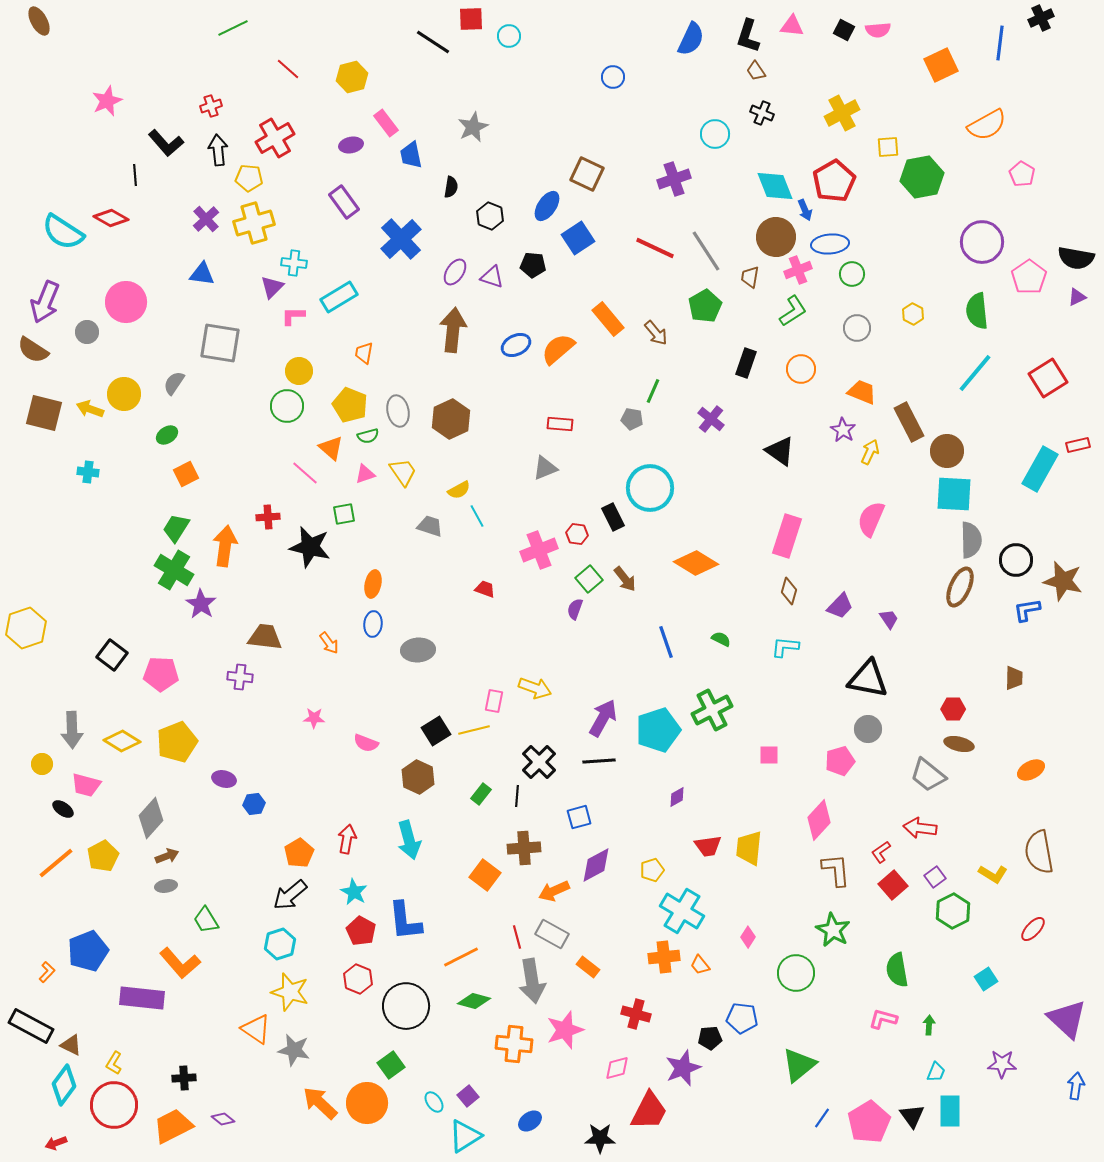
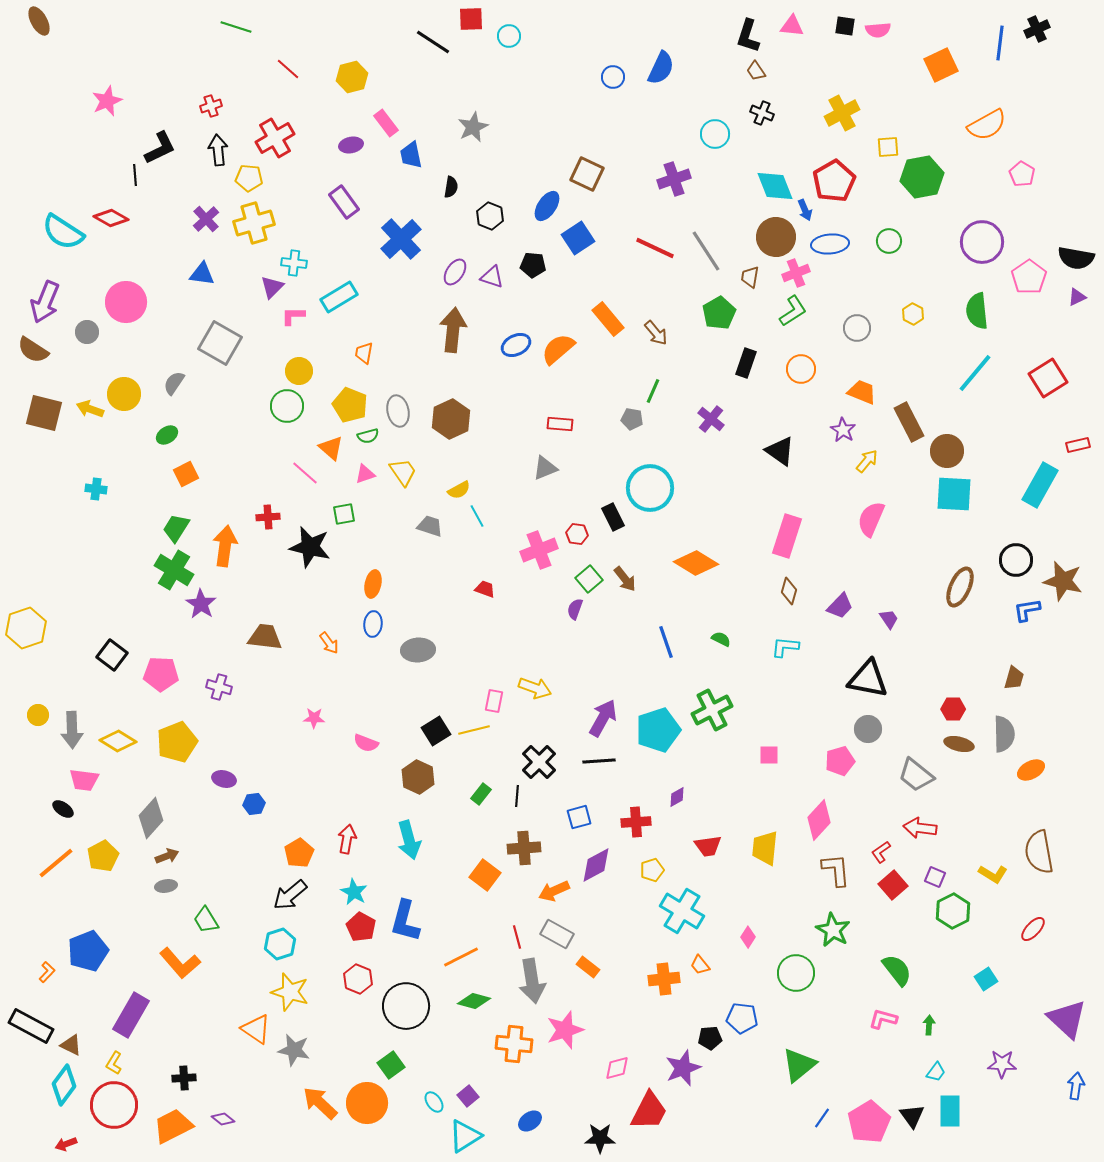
black cross at (1041, 18): moved 4 px left, 11 px down
green line at (233, 28): moved 3 px right, 1 px up; rotated 44 degrees clockwise
black square at (844, 30): moved 1 px right, 4 px up; rotated 20 degrees counterclockwise
blue semicircle at (691, 39): moved 30 px left, 29 px down
black L-shape at (166, 143): moved 6 px left, 5 px down; rotated 75 degrees counterclockwise
pink cross at (798, 270): moved 2 px left, 3 px down
green circle at (852, 274): moved 37 px right, 33 px up
green pentagon at (705, 306): moved 14 px right, 7 px down
gray square at (220, 343): rotated 21 degrees clockwise
yellow arrow at (870, 452): moved 3 px left, 9 px down; rotated 15 degrees clockwise
cyan rectangle at (1040, 469): moved 16 px down
cyan cross at (88, 472): moved 8 px right, 17 px down
gray semicircle at (971, 540): moved 33 px right, 194 px down
purple cross at (240, 677): moved 21 px left, 10 px down; rotated 10 degrees clockwise
brown trapezoid at (1014, 678): rotated 15 degrees clockwise
yellow diamond at (122, 741): moved 4 px left
yellow circle at (42, 764): moved 4 px left, 49 px up
gray trapezoid at (928, 775): moved 12 px left
pink trapezoid at (86, 785): moved 2 px left, 5 px up; rotated 8 degrees counterclockwise
yellow trapezoid at (749, 848): moved 16 px right
purple square at (935, 877): rotated 30 degrees counterclockwise
blue L-shape at (405, 921): rotated 21 degrees clockwise
red pentagon at (361, 931): moved 4 px up
gray rectangle at (552, 934): moved 5 px right
orange cross at (664, 957): moved 22 px down
green semicircle at (897, 970): rotated 152 degrees clockwise
purple rectangle at (142, 998): moved 11 px left, 17 px down; rotated 66 degrees counterclockwise
red cross at (636, 1014): moved 192 px up; rotated 20 degrees counterclockwise
cyan trapezoid at (936, 1072): rotated 15 degrees clockwise
red arrow at (56, 1143): moved 10 px right, 1 px down
